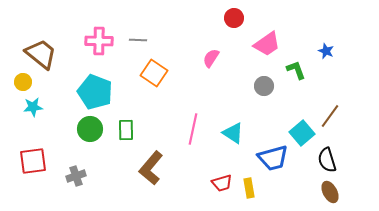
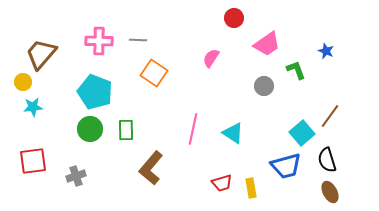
brown trapezoid: rotated 88 degrees counterclockwise
blue trapezoid: moved 13 px right, 8 px down
yellow rectangle: moved 2 px right
